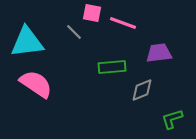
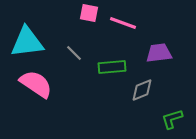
pink square: moved 3 px left
gray line: moved 21 px down
